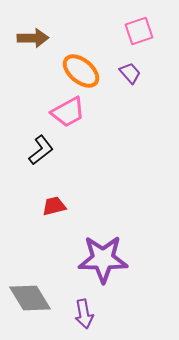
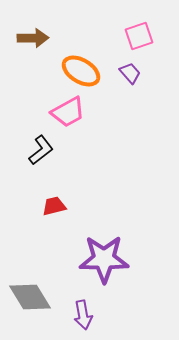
pink square: moved 5 px down
orange ellipse: rotated 9 degrees counterclockwise
purple star: moved 1 px right
gray diamond: moved 1 px up
purple arrow: moved 1 px left, 1 px down
